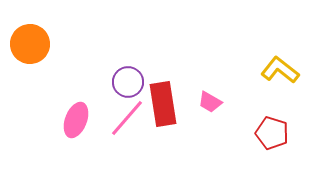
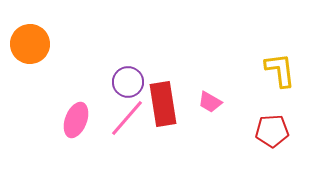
yellow L-shape: rotated 45 degrees clockwise
red pentagon: moved 2 px up; rotated 20 degrees counterclockwise
